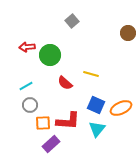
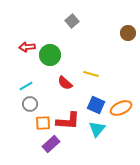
gray circle: moved 1 px up
